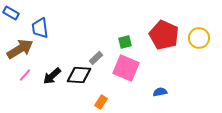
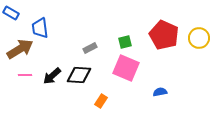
gray rectangle: moved 6 px left, 10 px up; rotated 16 degrees clockwise
pink line: rotated 48 degrees clockwise
orange rectangle: moved 1 px up
